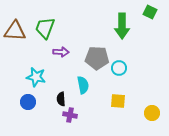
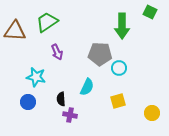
green trapezoid: moved 2 px right, 6 px up; rotated 35 degrees clockwise
purple arrow: moved 4 px left; rotated 63 degrees clockwise
gray pentagon: moved 3 px right, 4 px up
cyan semicircle: moved 4 px right, 2 px down; rotated 36 degrees clockwise
yellow square: rotated 21 degrees counterclockwise
